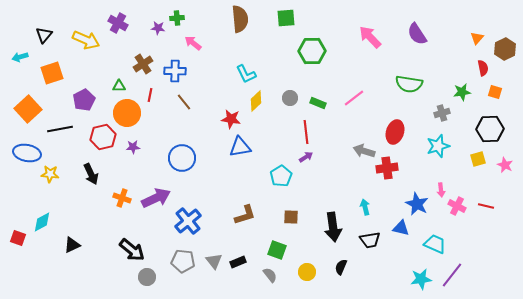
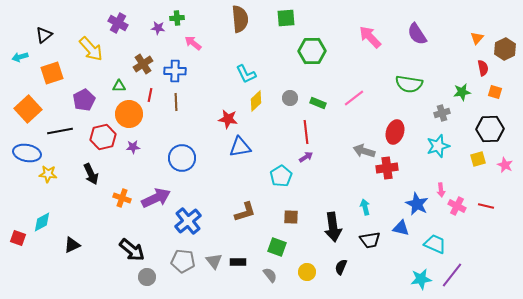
black triangle at (44, 35): rotated 12 degrees clockwise
yellow arrow at (86, 40): moved 5 px right, 9 px down; rotated 24 degrees clockwise
brown line at (184, 102): moved 8 px left; rotated 36 degrees clockwise
orange circle at (127, 113): moved 2 px right, 1 px down
red star at (231, 119): moved 3 px left
black line at (60, 129): moved 2 px down
yellow star at (50, 174): moved 2 px left
brown L-shape at (245, 215): moved 3 px up
green square at (277, 250): moved 3 px up
black rectangle at (238, 262): rotated 21 degrees clockwise
